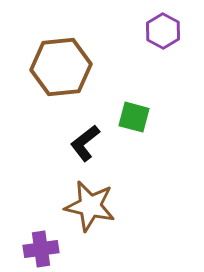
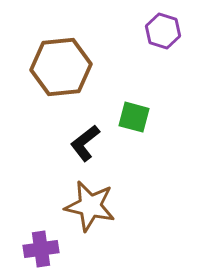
purple hexagon: rotated 12 degrees counterclockwise
